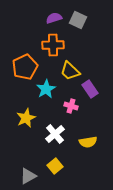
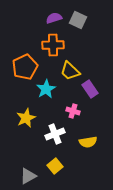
pink cross: moved 2 px right, 5 px down
white cross: rotated 18 degrees clockwise
